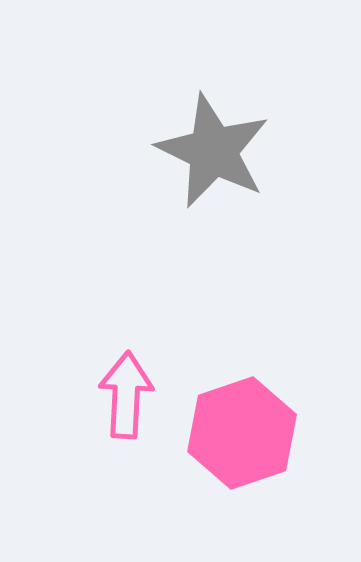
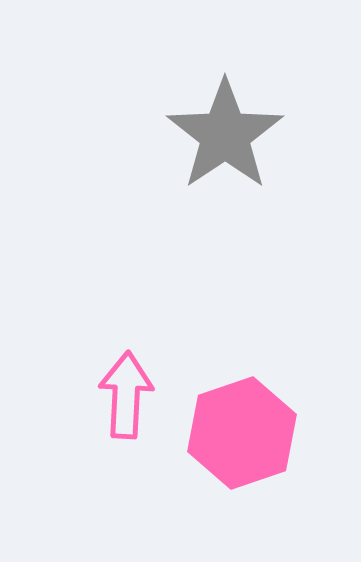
gray star: moved 12 px right, 16 px up; rotated 12 degrees clockwise
